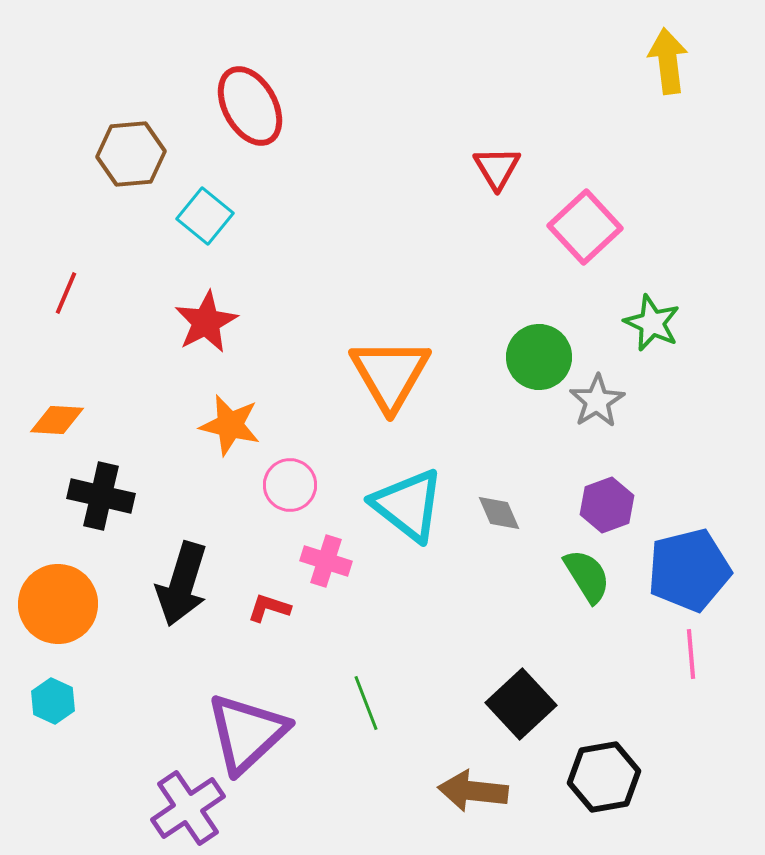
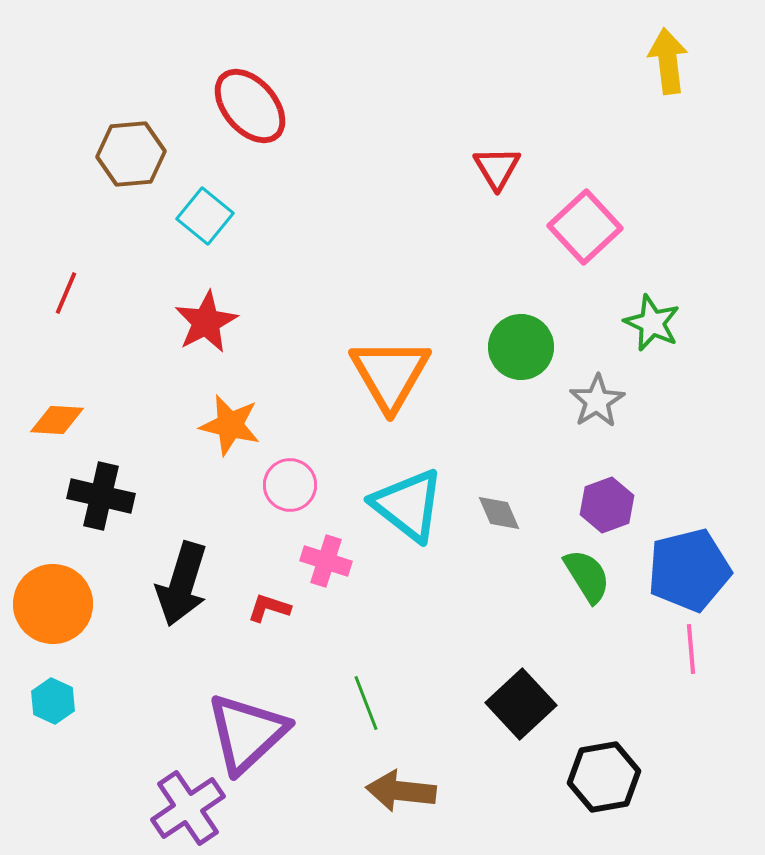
red ellipse: rotated 12 degrees counterclockwise
green circle: moved 18 px left, 10 px up
orange circle: moved 5 px left
pink line: moved 5 px up
brown arrow: moved 72 px left
